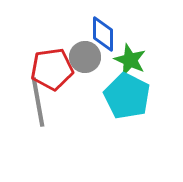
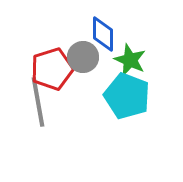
gray circle: moved 2 px left
red pentagon: rotated 9 degrees counterclockwise
cyan pentagon: rotated 6 degrees counterclockwise
